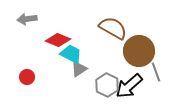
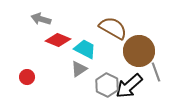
gray arrow: moved 14 px right; rotated 24 degrees clockwise
cyan trapezoid: moved 14 px right, 5 px up
